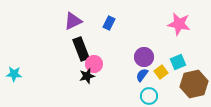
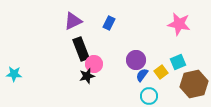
purple circle: moved 8 px left, 3 px down
